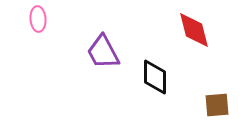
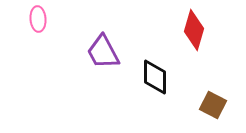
red diamond: rotated 30 degrees clockwise
brown square: moved 4 px left; rotated 32 degrees clockwise
